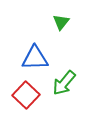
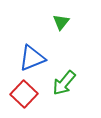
blue triangle: moved 3 px left; rotated 20 degrees counterclockwise
red square: moved 2 px left, 1 px up
